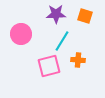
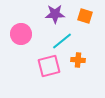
purple star: moved 1 px left
cyan line: rotated 20 degrees clockwise
